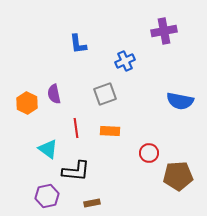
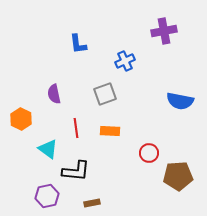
orange hexagon: moved 6 px left, 16 px down
